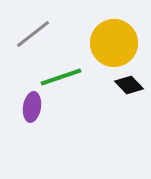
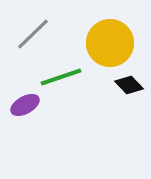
gray line: rotated 6 degrees counterclockwise
yellow circle: moved 4 px left
purple ellipse: moved 7 px left, 2 px up; rotated 52 degrees clockwise
